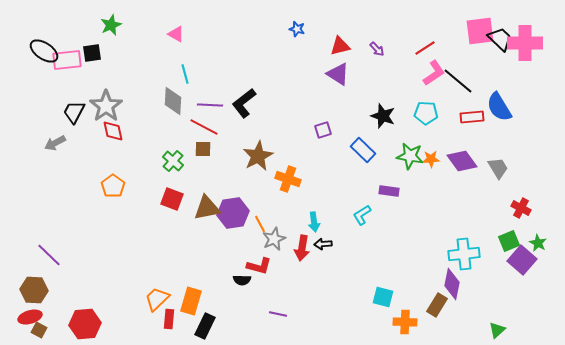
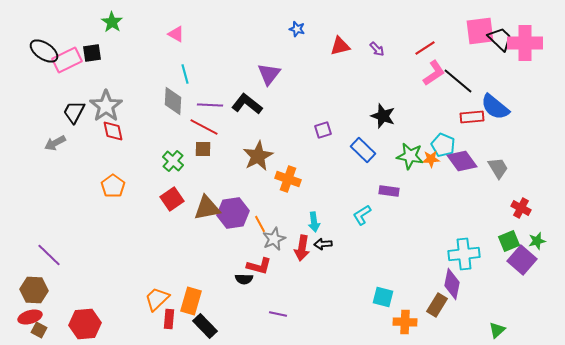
green star at (111, 25): moved 1 px right, 3 px up; rotated 15 degrees counterclockwise
pink rectangle at (67, 60): rotated 20 degrees counterclockwise
purple triangle at (338, 74): moved 69 px left; rotated 35 degrees clockwise
black L-shape at (244, 103): moved 3 px right, 1 px down; rotated 76 degrees clockwise
blue semicircle at (499, 107): moved 4 px left; rotated 20 degrees counterclockwise
cyan pentagon at (426, 113): moved 17 px right, 32 px down; rotated 20 degrees clockwise
red square at (172, 199): rotated 35 degrees clockwise
green star at (538, 243): moved 1 px left, 2 px up; rotated 30 degrees clockwise
black semicircle at (242, 280): moved 2 px right, 1 px up
black rectangle at (205, 326): rotated 70 degrees counterclockwise
